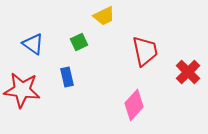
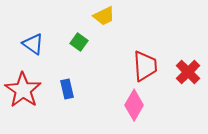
green square: rotated 30 degrees counterclockwise
red trapezoid: moved 15 px down; rotated 8 degrees clockwise
blue rectangle: moved 12 px down
red star: moved 1 px right; rotated 27 degrees clockwise
pink diamond: rotated 12 degrees counterclockwise
